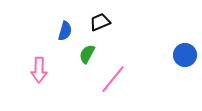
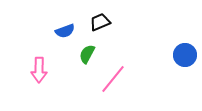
blue semicircle: rotated 54 degrees clockwise
